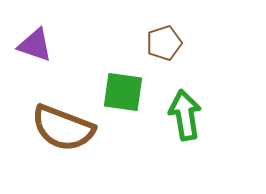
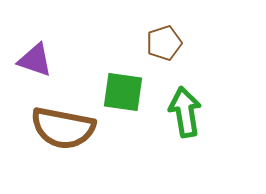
purple triangle: moved 15 px down
green arrow: moved 3 px up
brown semicircle: rotated 10 degrees counterclockwise
